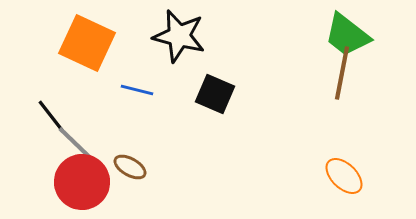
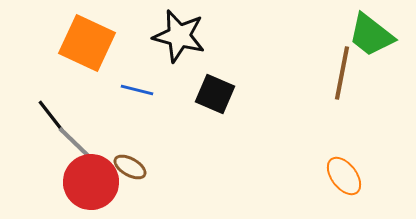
green trapezoid: moved 24 px right
orange ellipse: rotated 9 degrees clockwise
red circle: moved 9 px right
